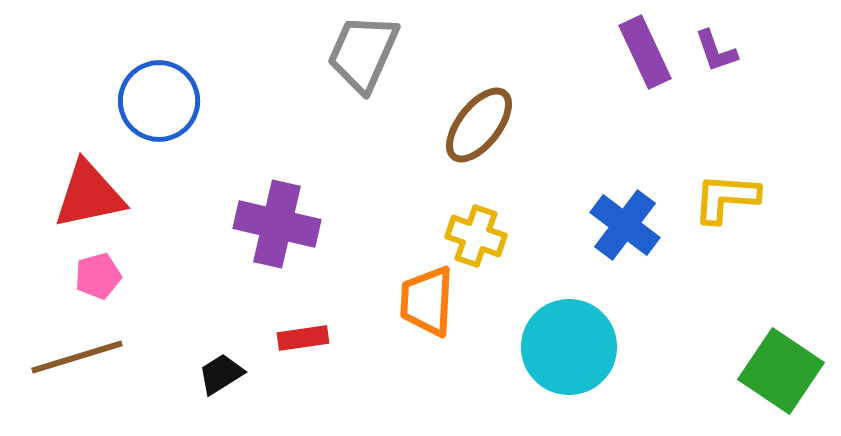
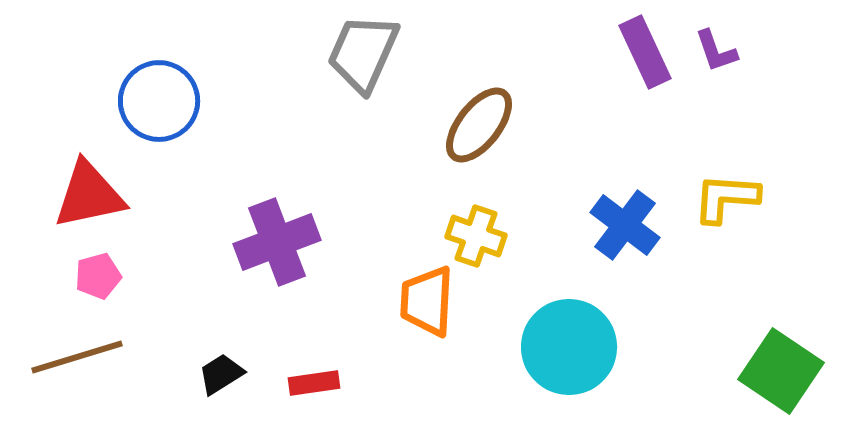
purple cross: moved 18 px down; rotated 34 degrees counterclockwise
red rectangle: moved 11 px right, 45 px down
